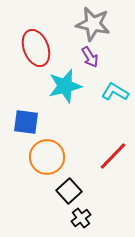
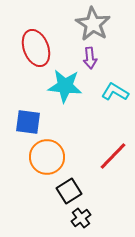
gray star: rotated 20 degrees clockwise
purple arrow: moved 1 px down; rotated 25 degrees clockwise
cyan star: rotated 20 degrees clockwise
blue square: moved 2 px right
black square: rotated 10 degrees clockwise
